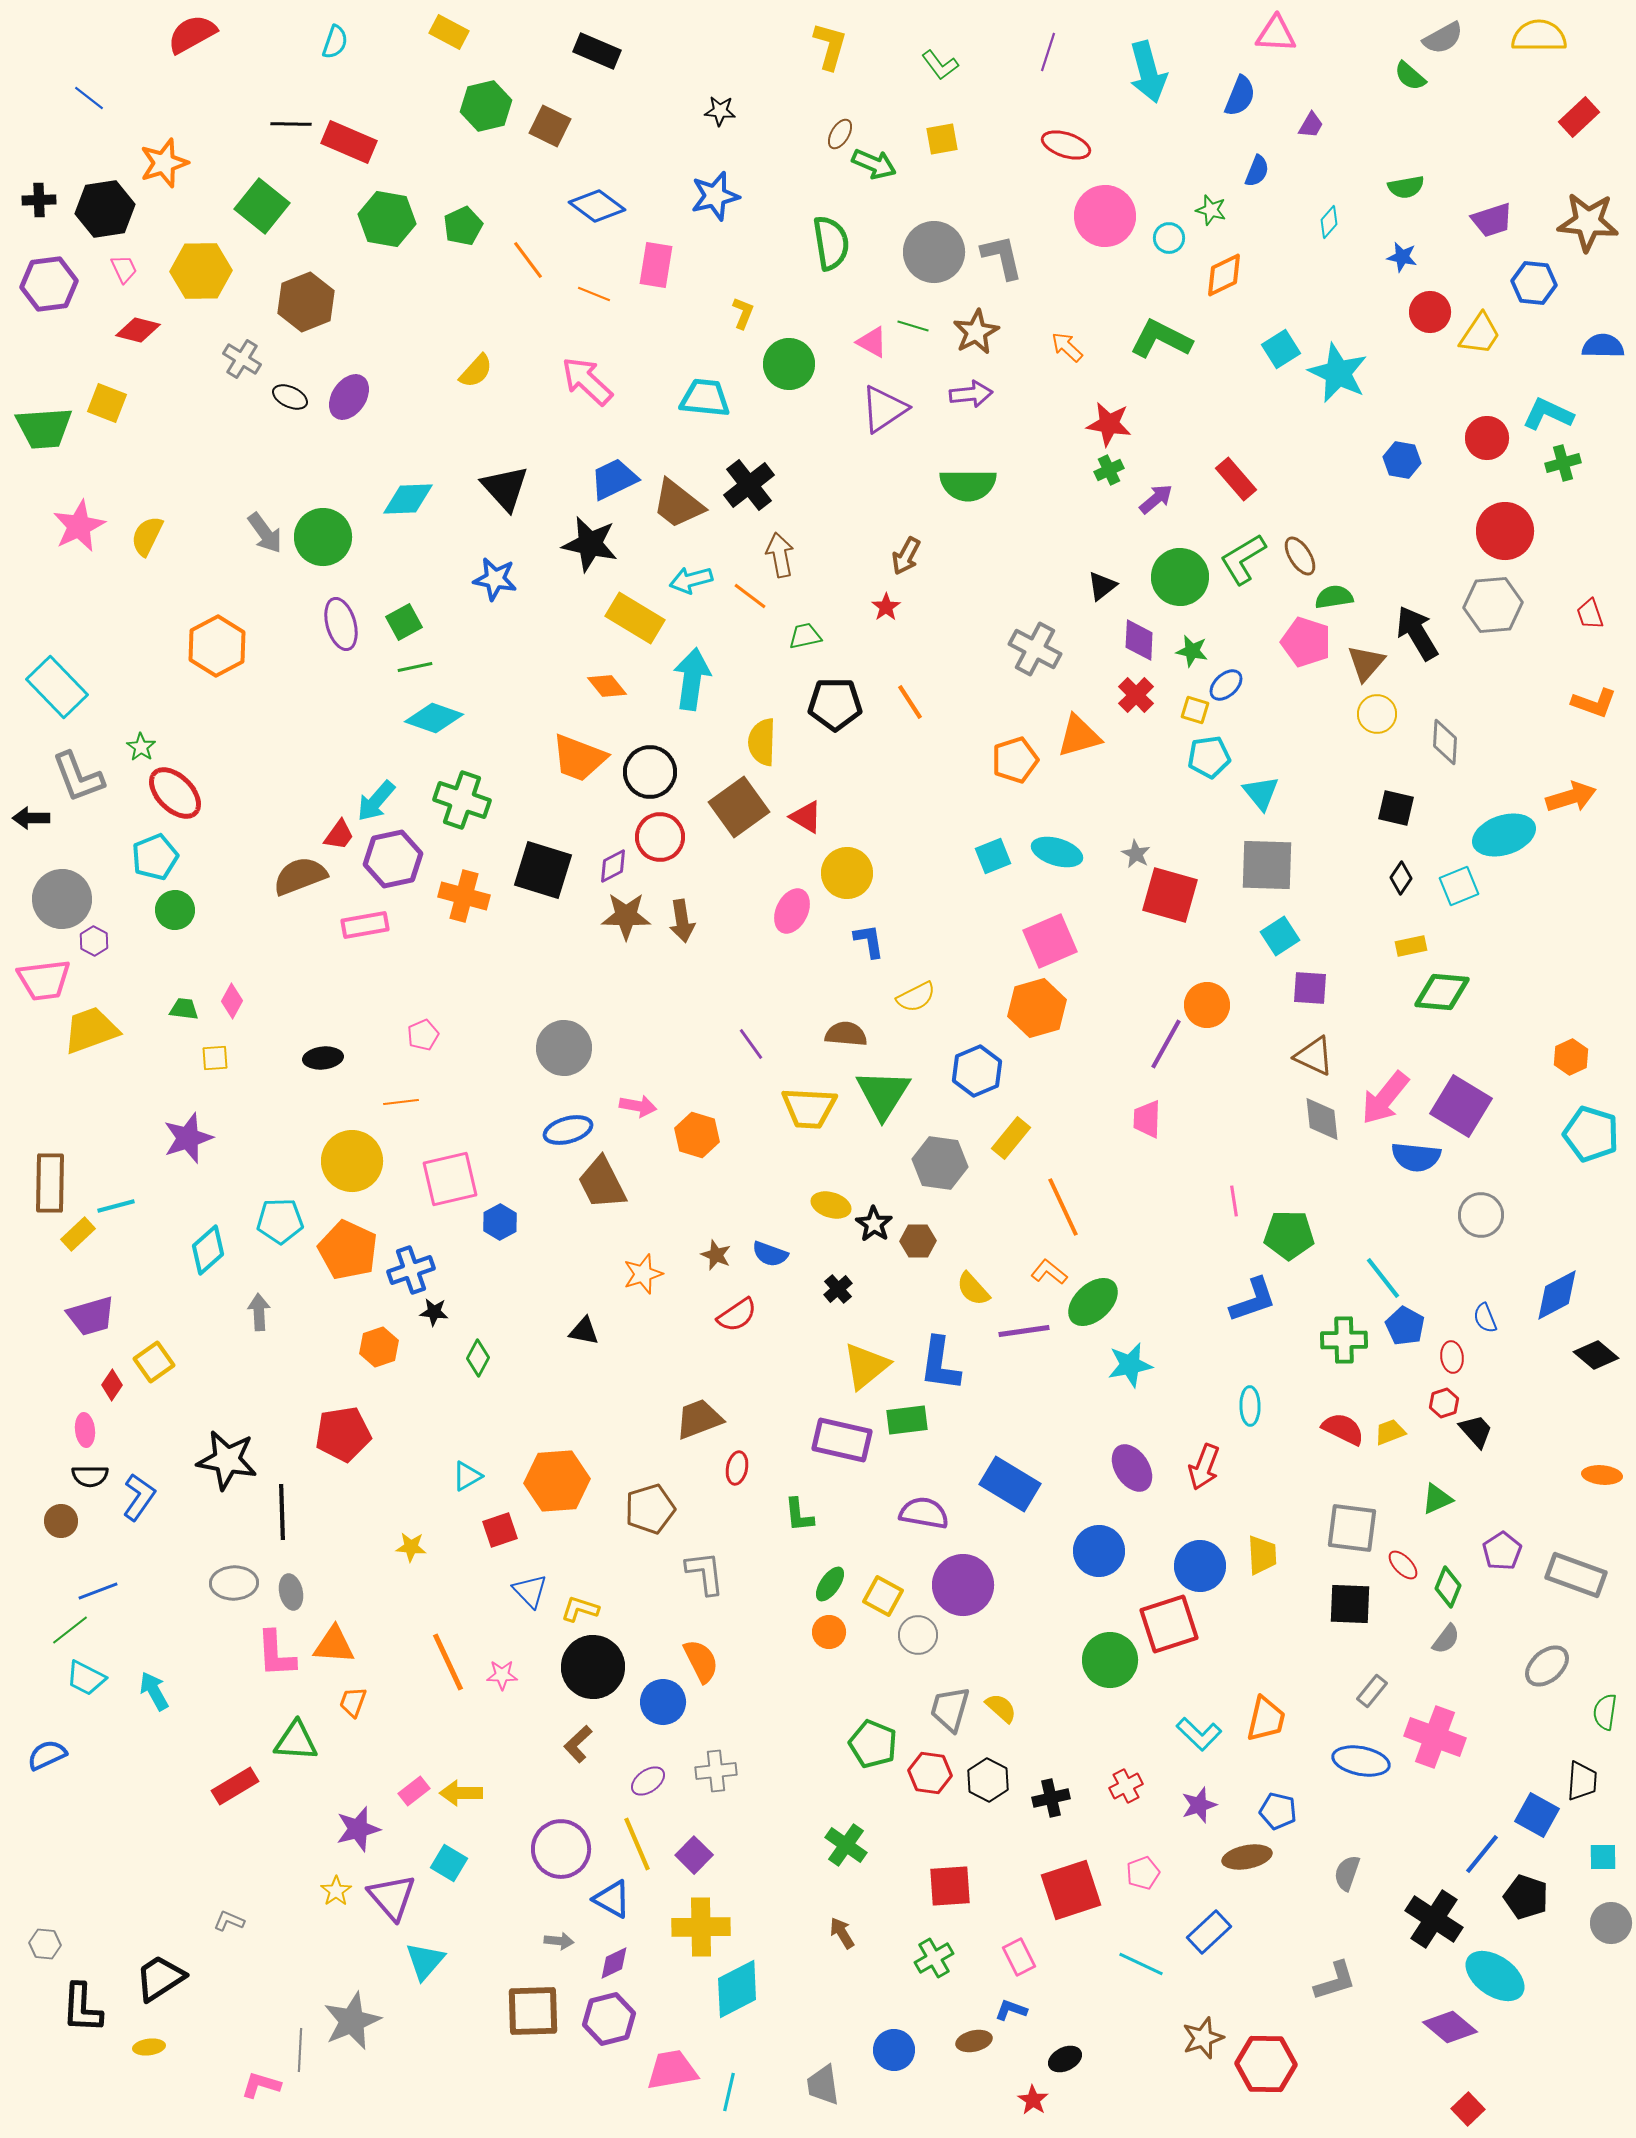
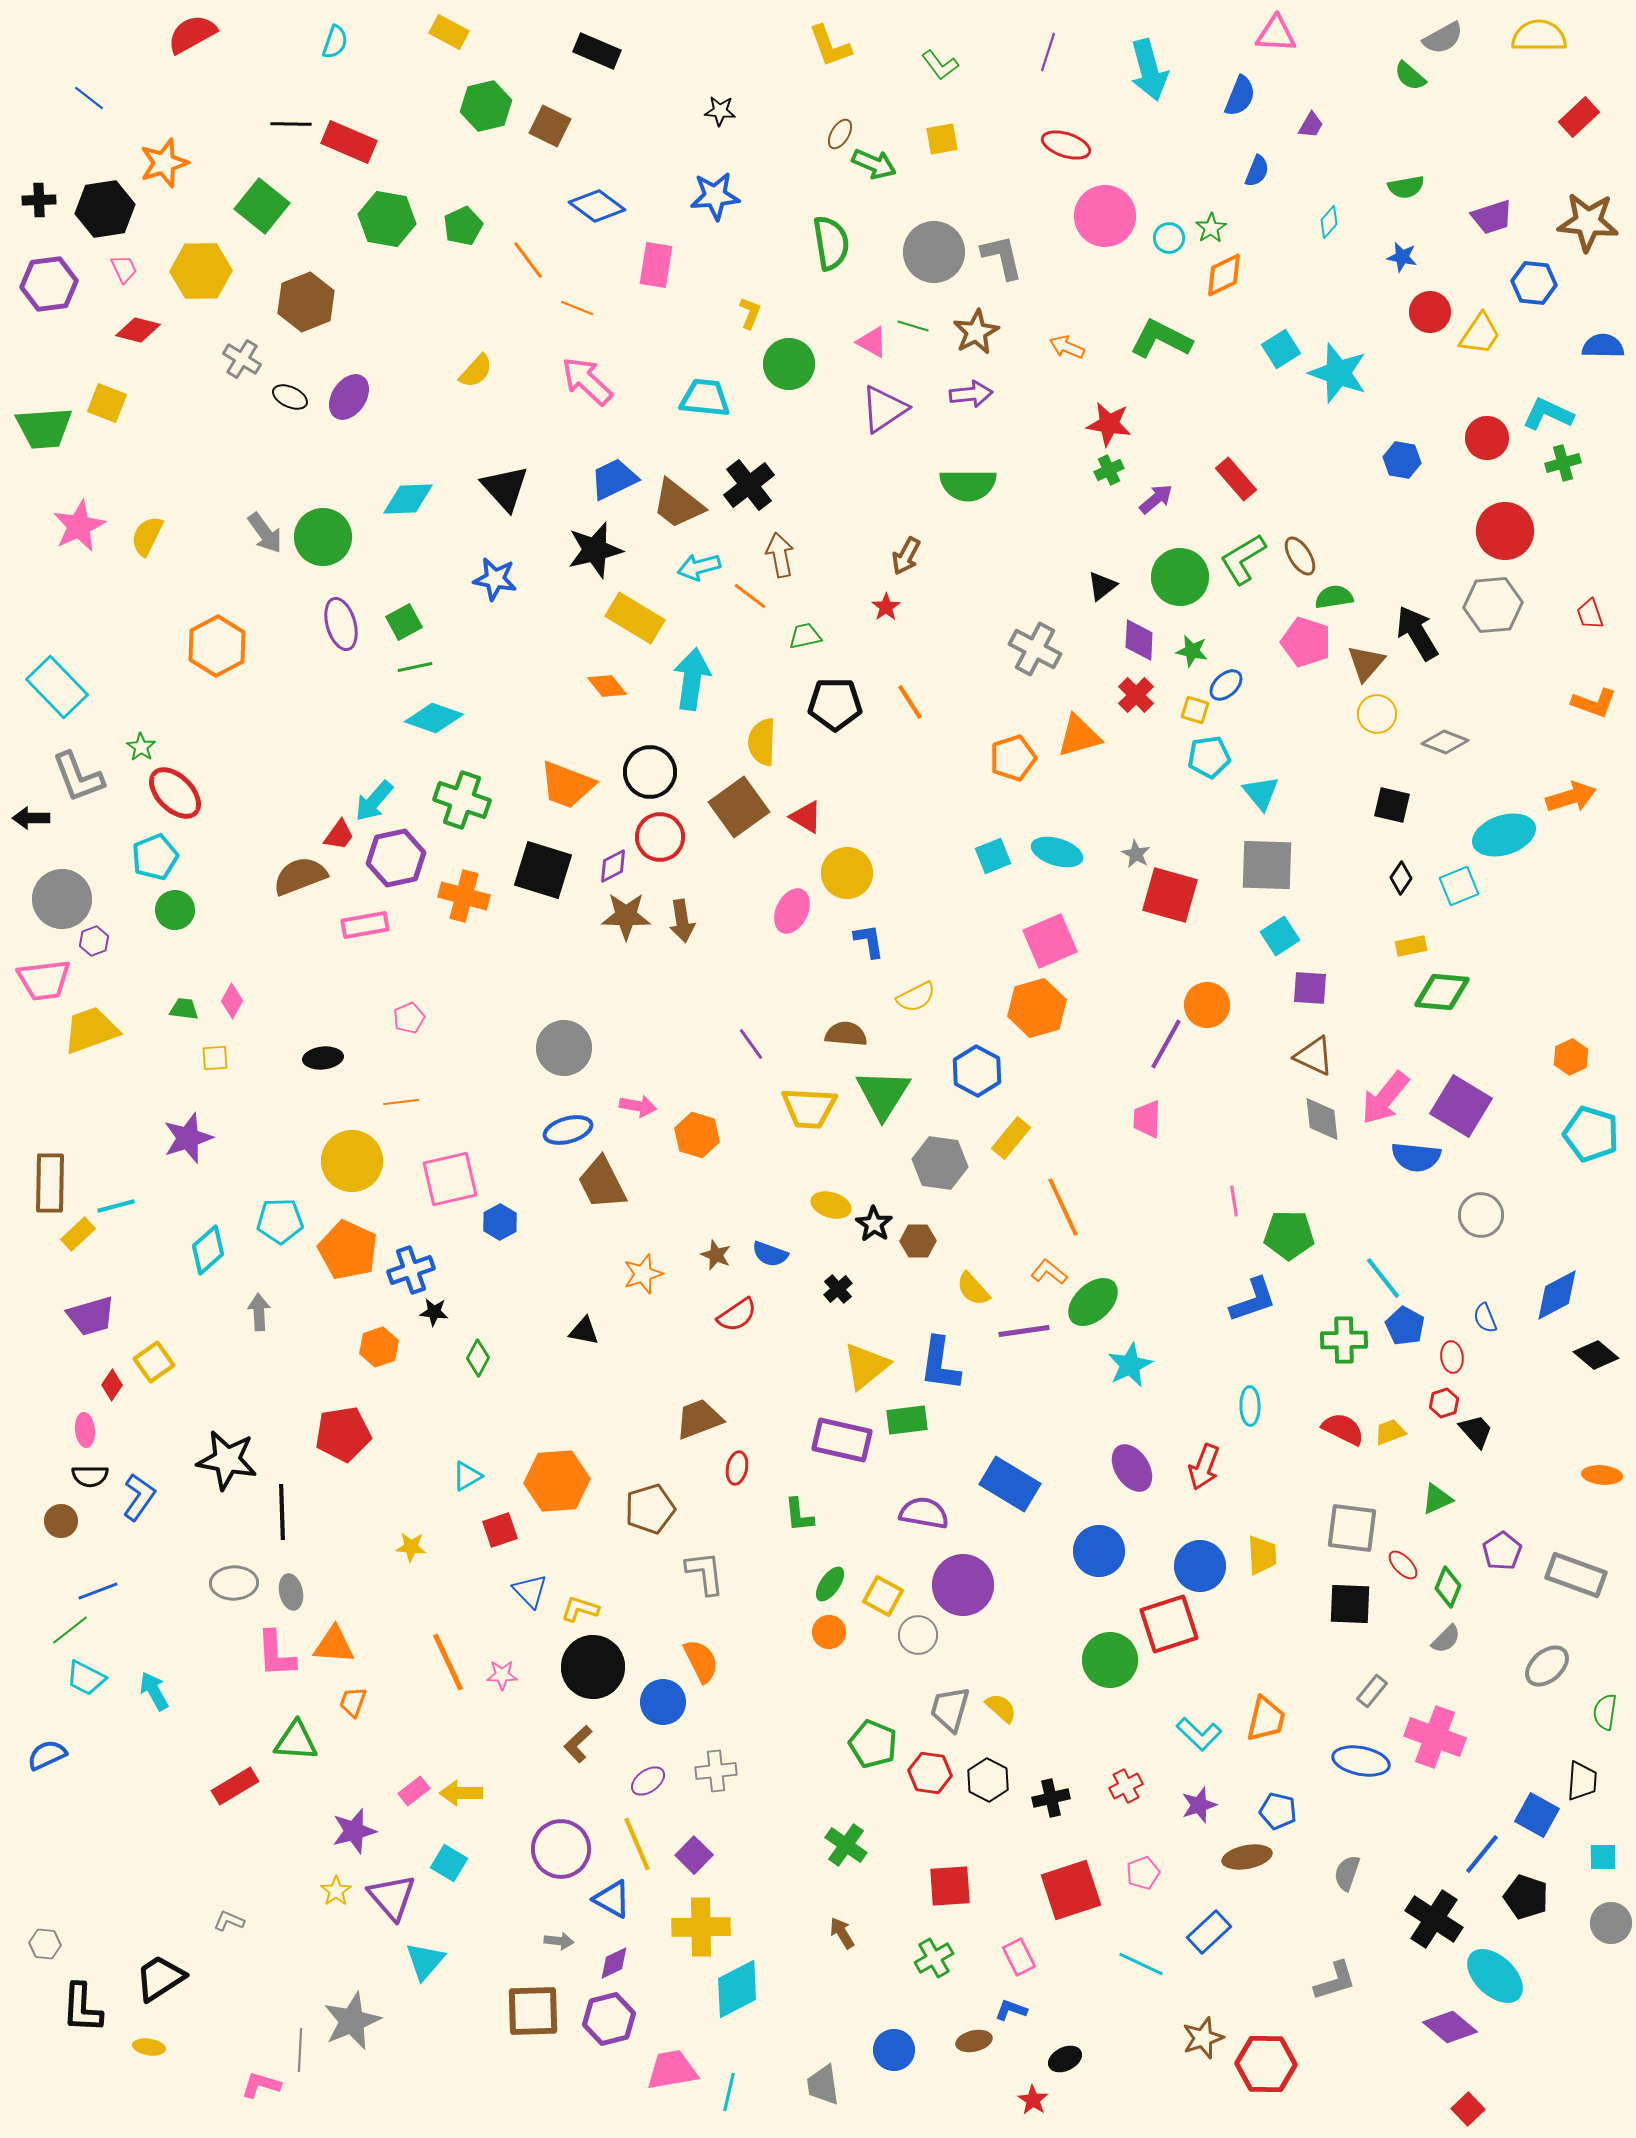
yellow L-shape at (830, 46): rotated 144 degrees clockwise
cyan arrow at (1148, 72): moved 1 px right, 2 px up
blue star at (715, 196): rotated 9 degrees clockwise
green star at (1211, 210): moved 18 px down; rotated 24 degrees clockwise
purple trapezoid at (1492, 220): moved 3 px up
orange line at (594, 294): moved 17 px left, 14 px down
yellow L-shape at (743, 313): moved 7 px right
orange arrow at (1067, 347): rotated 20 degrees counterclockwise
cyan star at (1338, 373): rotated 6 degrees counterclockwise
black star at (590, 544): moved 5 px right, 6 px down; rotated 26 degrees counterclockwise
cyan arrow at (691, 580): moved 8 px right, 13 px up
gray diamond at (1445, 742): rotated 72 degrees counterclockwise
orange trapezoid at (579, 758): moved 12 px left, 27 px down
orange pentagon at (1015, 760): moved 2 px left, 2 px up
cyan arrow at (376, 801): moved 2 px left
black square at (1396, 808): moved 4 px left, 3 px up
purple hexagon at (393, 859): moved 3 px right, 1 px up
purple hexagon at (94, 941): rotated 12 degrees clockwise
pink pentagon at (423, 1035): moved 14 px left, 17 px up
blue hexagon at (977, 1071): rotated 9 degrees counterclockwise
cyan star at (1130, 1365): rotated 15 degrees counterclockwise
gray semicircle at (1446, 1639): rotated 8 degrees clockwise
purple star at (358, 1829): moved 4 px left, 2 px down
cyan ellipse at (1495, 1976): rotated 8 degrees clockwise
yellow ellipse at (149, 2047): rotated 16 degrees clockwise
